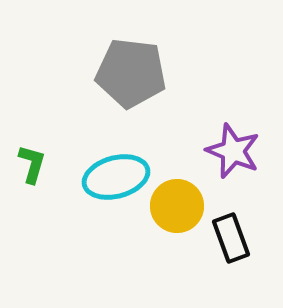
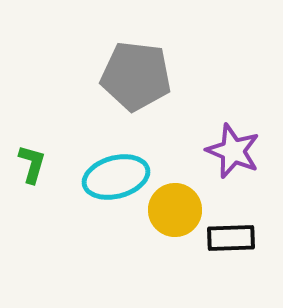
gray pentagon: moved 5 px right, 3 px down
yellow circle: moved 2 px left, 4 px down
black rectangle: rotated 72 degrees counterclockwise
